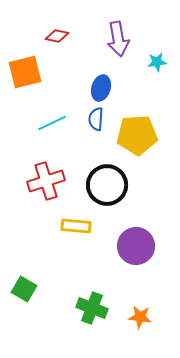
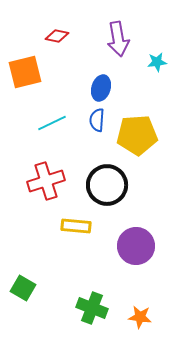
blue semicircle: moved 1 px right, 1 px down
green square: moved 1 px left, 1 px up
